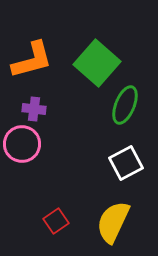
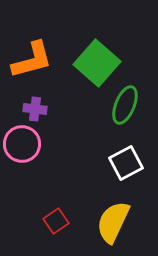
purple cross: moved 1 px right
